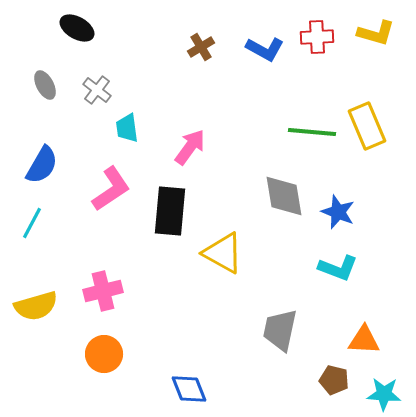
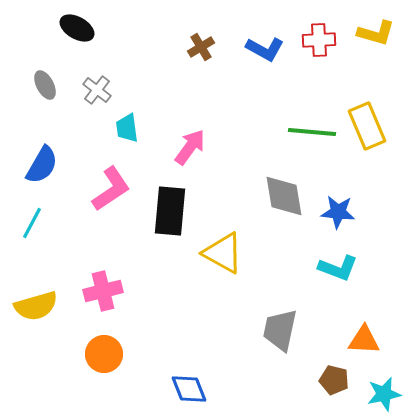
red cross: moved 2 px right, 3 px down
blue star: rotated 16 degrees counterclockwise
cyan star: rotated 16 degrees counterclockwise
